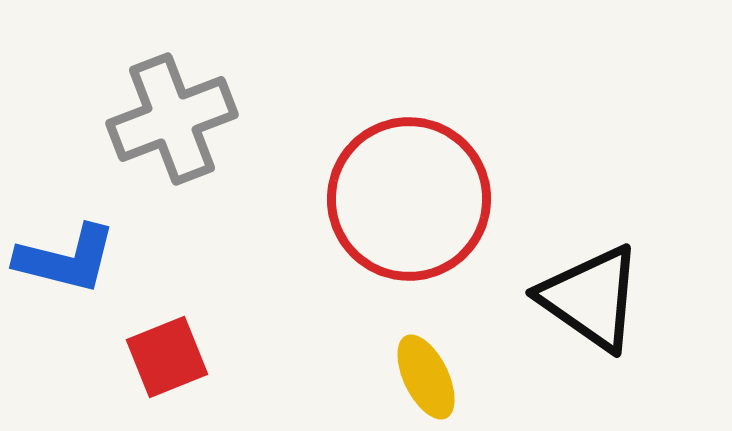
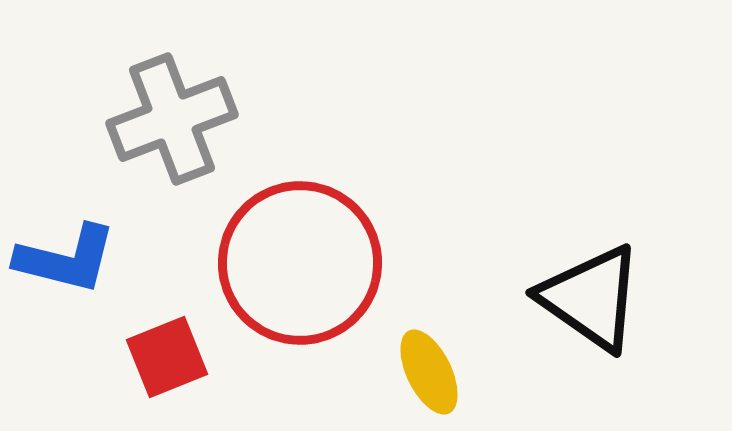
red circle: moved 109 px left, 64 px down
yellow ellipse: moved 3 px right, 5 px up
